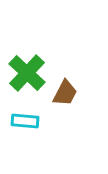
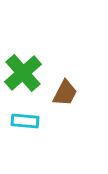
green cross: moved 4 px left; rotated 6 degrees clockwise
